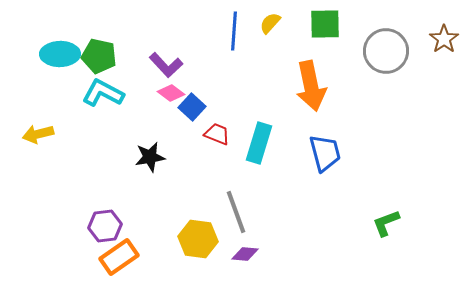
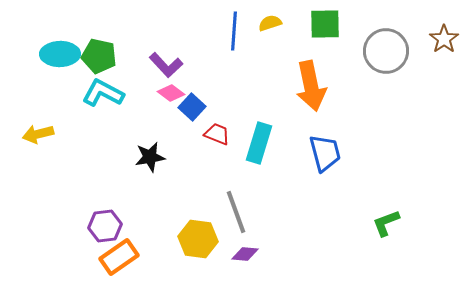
yellow semicircle: rotated 30 degrees clockwise
